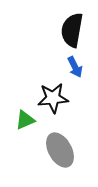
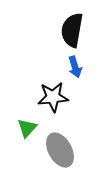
blue arrow: rotated 10 degrees clockwise
black star: moved 1 px up
green triangle: moved 2 px right, 8 px down; rotated 25 degrees counterclockwise
